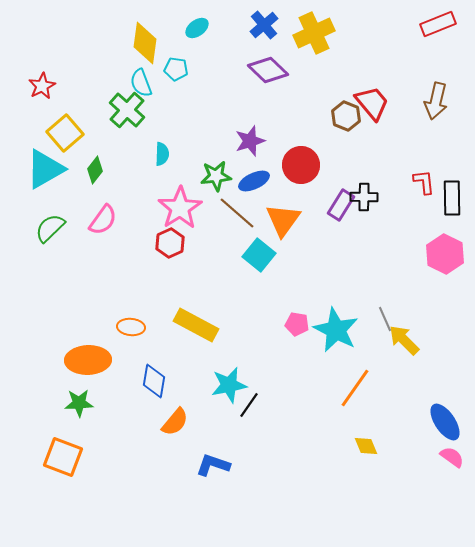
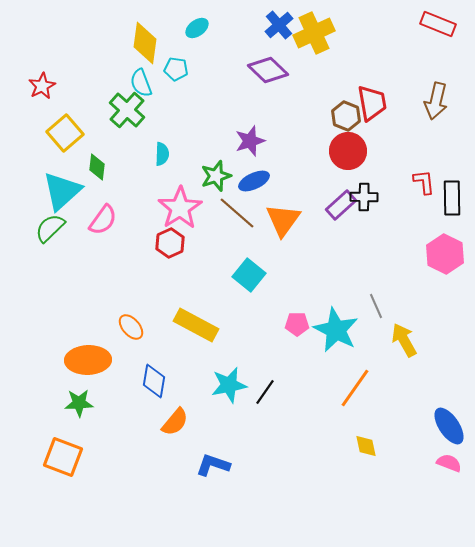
red rectangle at (438, 24): rotated 44 degrees clockwise
blue cross at (264, 25): moved 15 px right
red trapezoid at (372, 103): rotated 30 degrees clockwise
red circle at (301, 165): moved 47 px right, 14 px up
cyan triangle at (45, 169): moved 17 px right, 22 px down; rotated 12 degrees counterclockwise
green diamond at (95, 170): moved 2 px right, 3 px up; rotated 32 degrees counterclockwise
green star at (216, 176): rotated 12 degrees counterclockwise
purple rectangle at (341, 205): rotated 16 degrees clockwise
cyan square at (259, 255): moved 10 px left, 20 px down
gray line at (385, 319): moved 9 px left, 13 px up
pink pentagon at (297, 324): rotated 10 degrees counterclockwise
orange ellipse at (131, 327): rotated 44 degrees clockwise
yellow arrow at (404, 340): rotated 16 degrees clockwise
black line at (249, 405): moved 16 px right, 13 px up
blue ellipse at (445, 422): moved 4 px right, 4 px down
yellow diamond at (366, 446): rotated 10 degrees clockwise
pink semicircle at (452, 457): moved 3 px left, 6 px down; rotated 15 degrees counterclockwise
